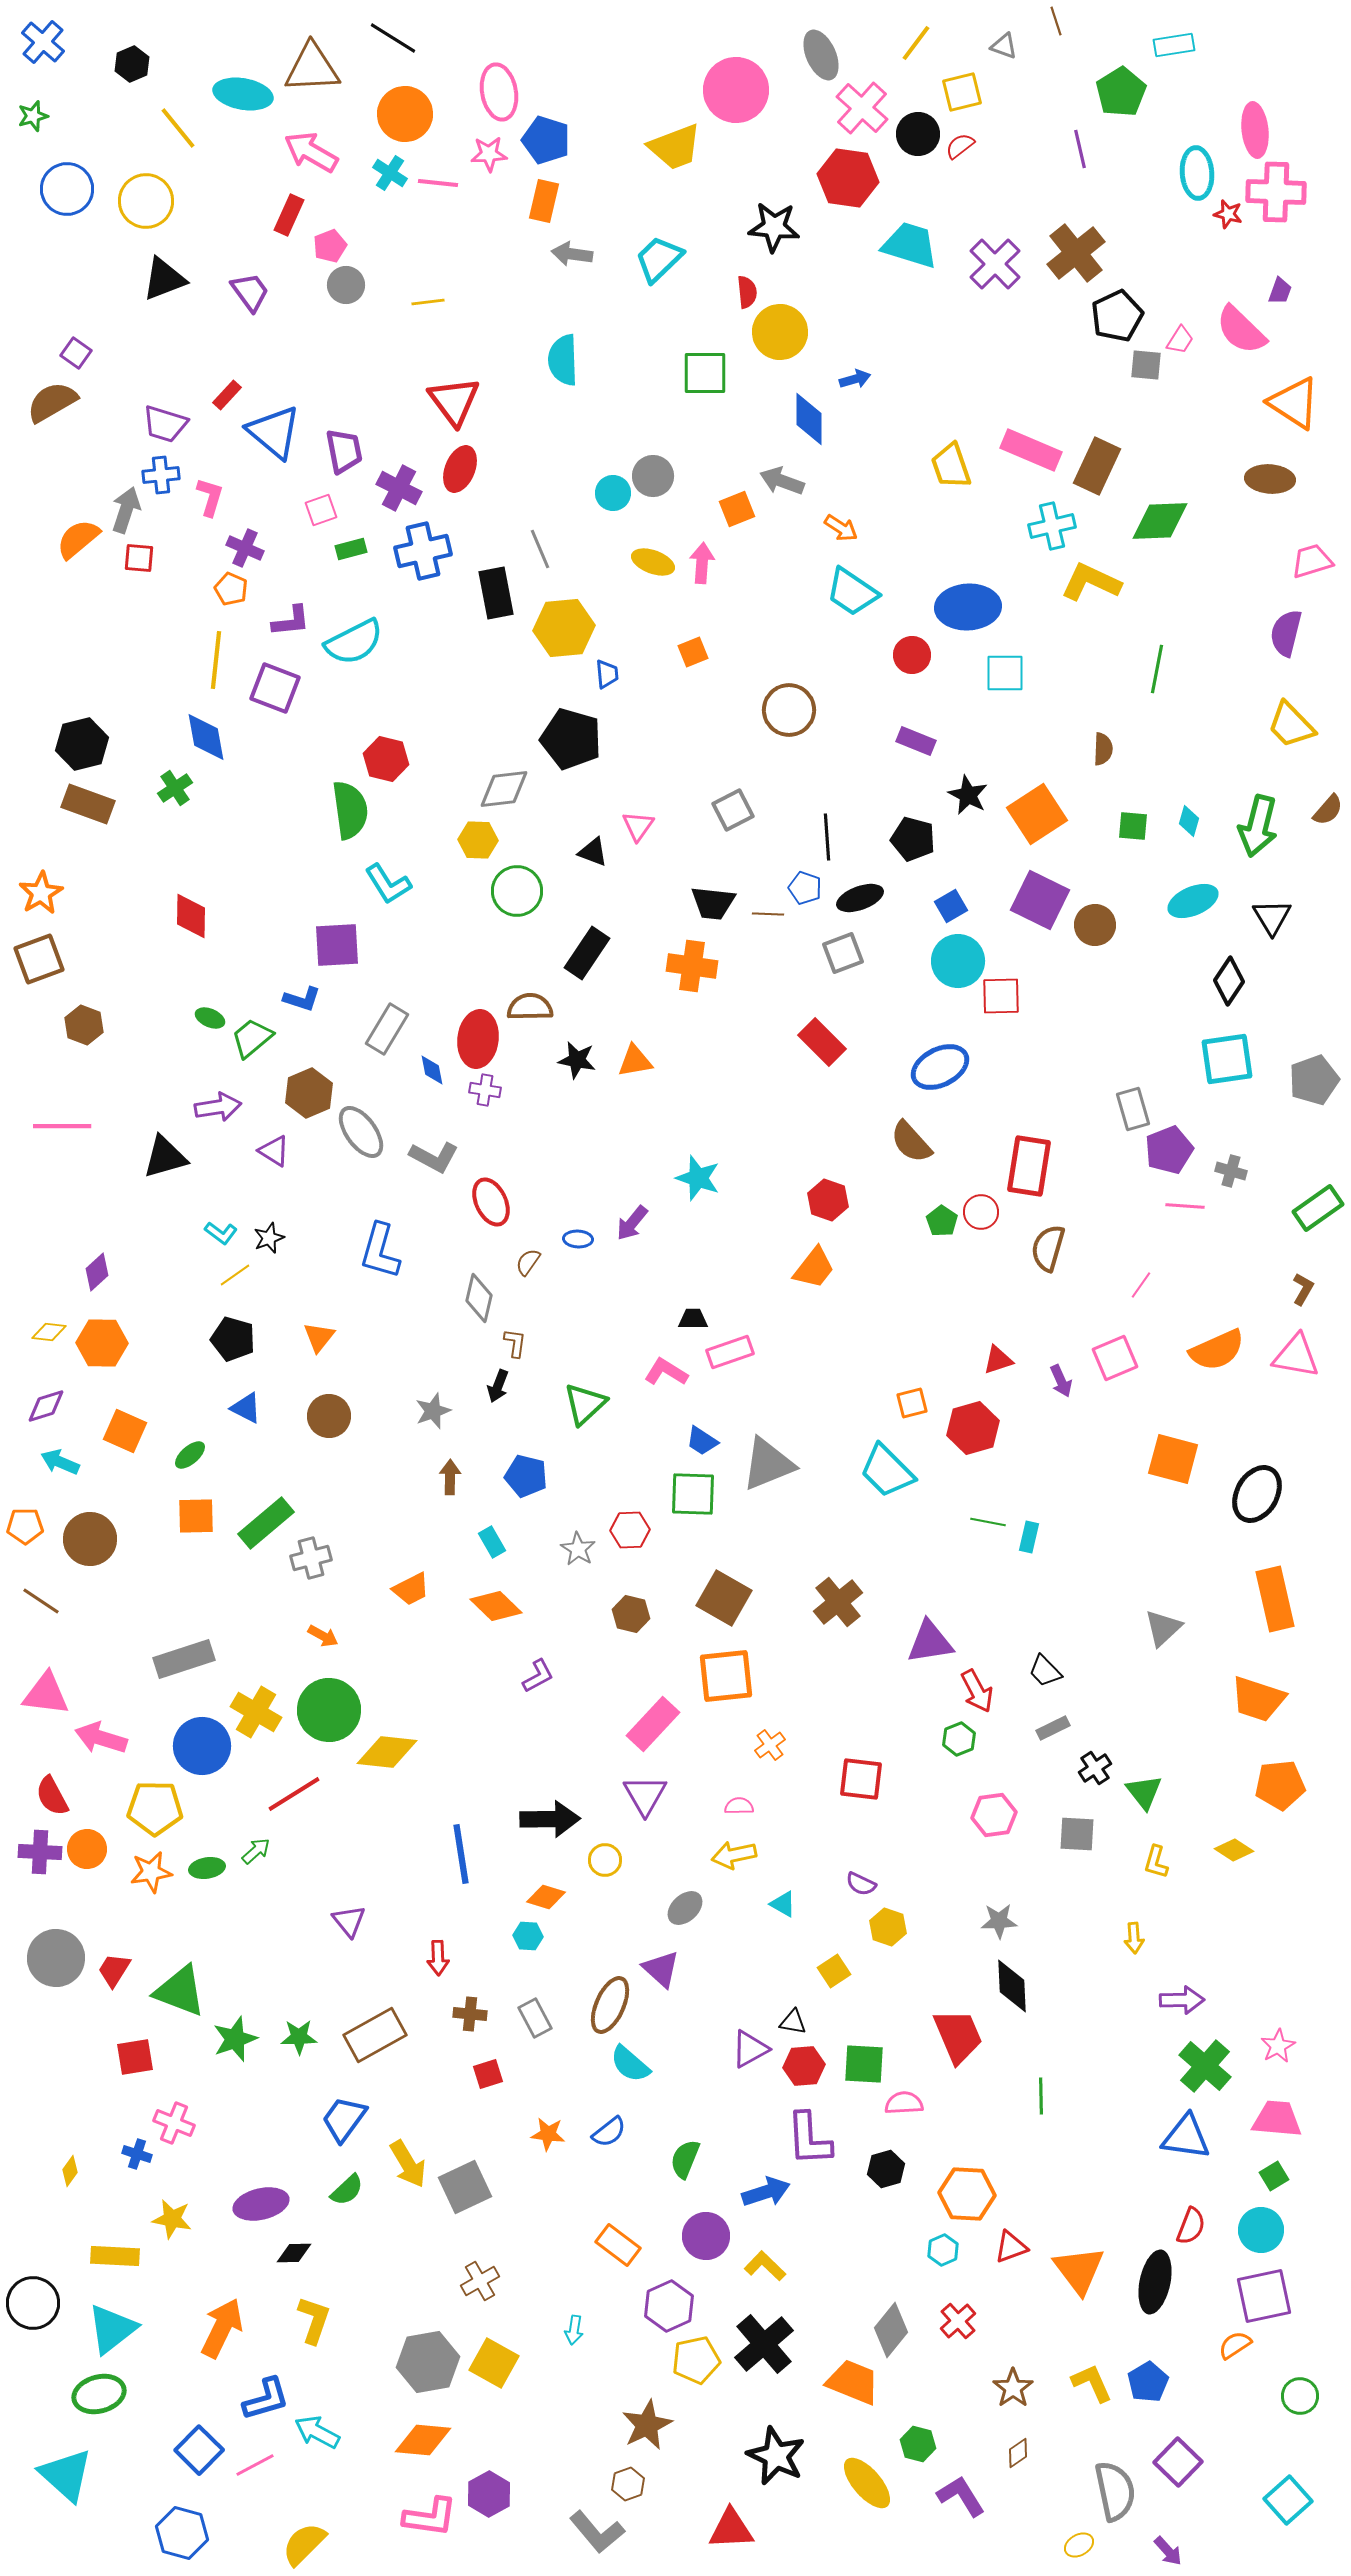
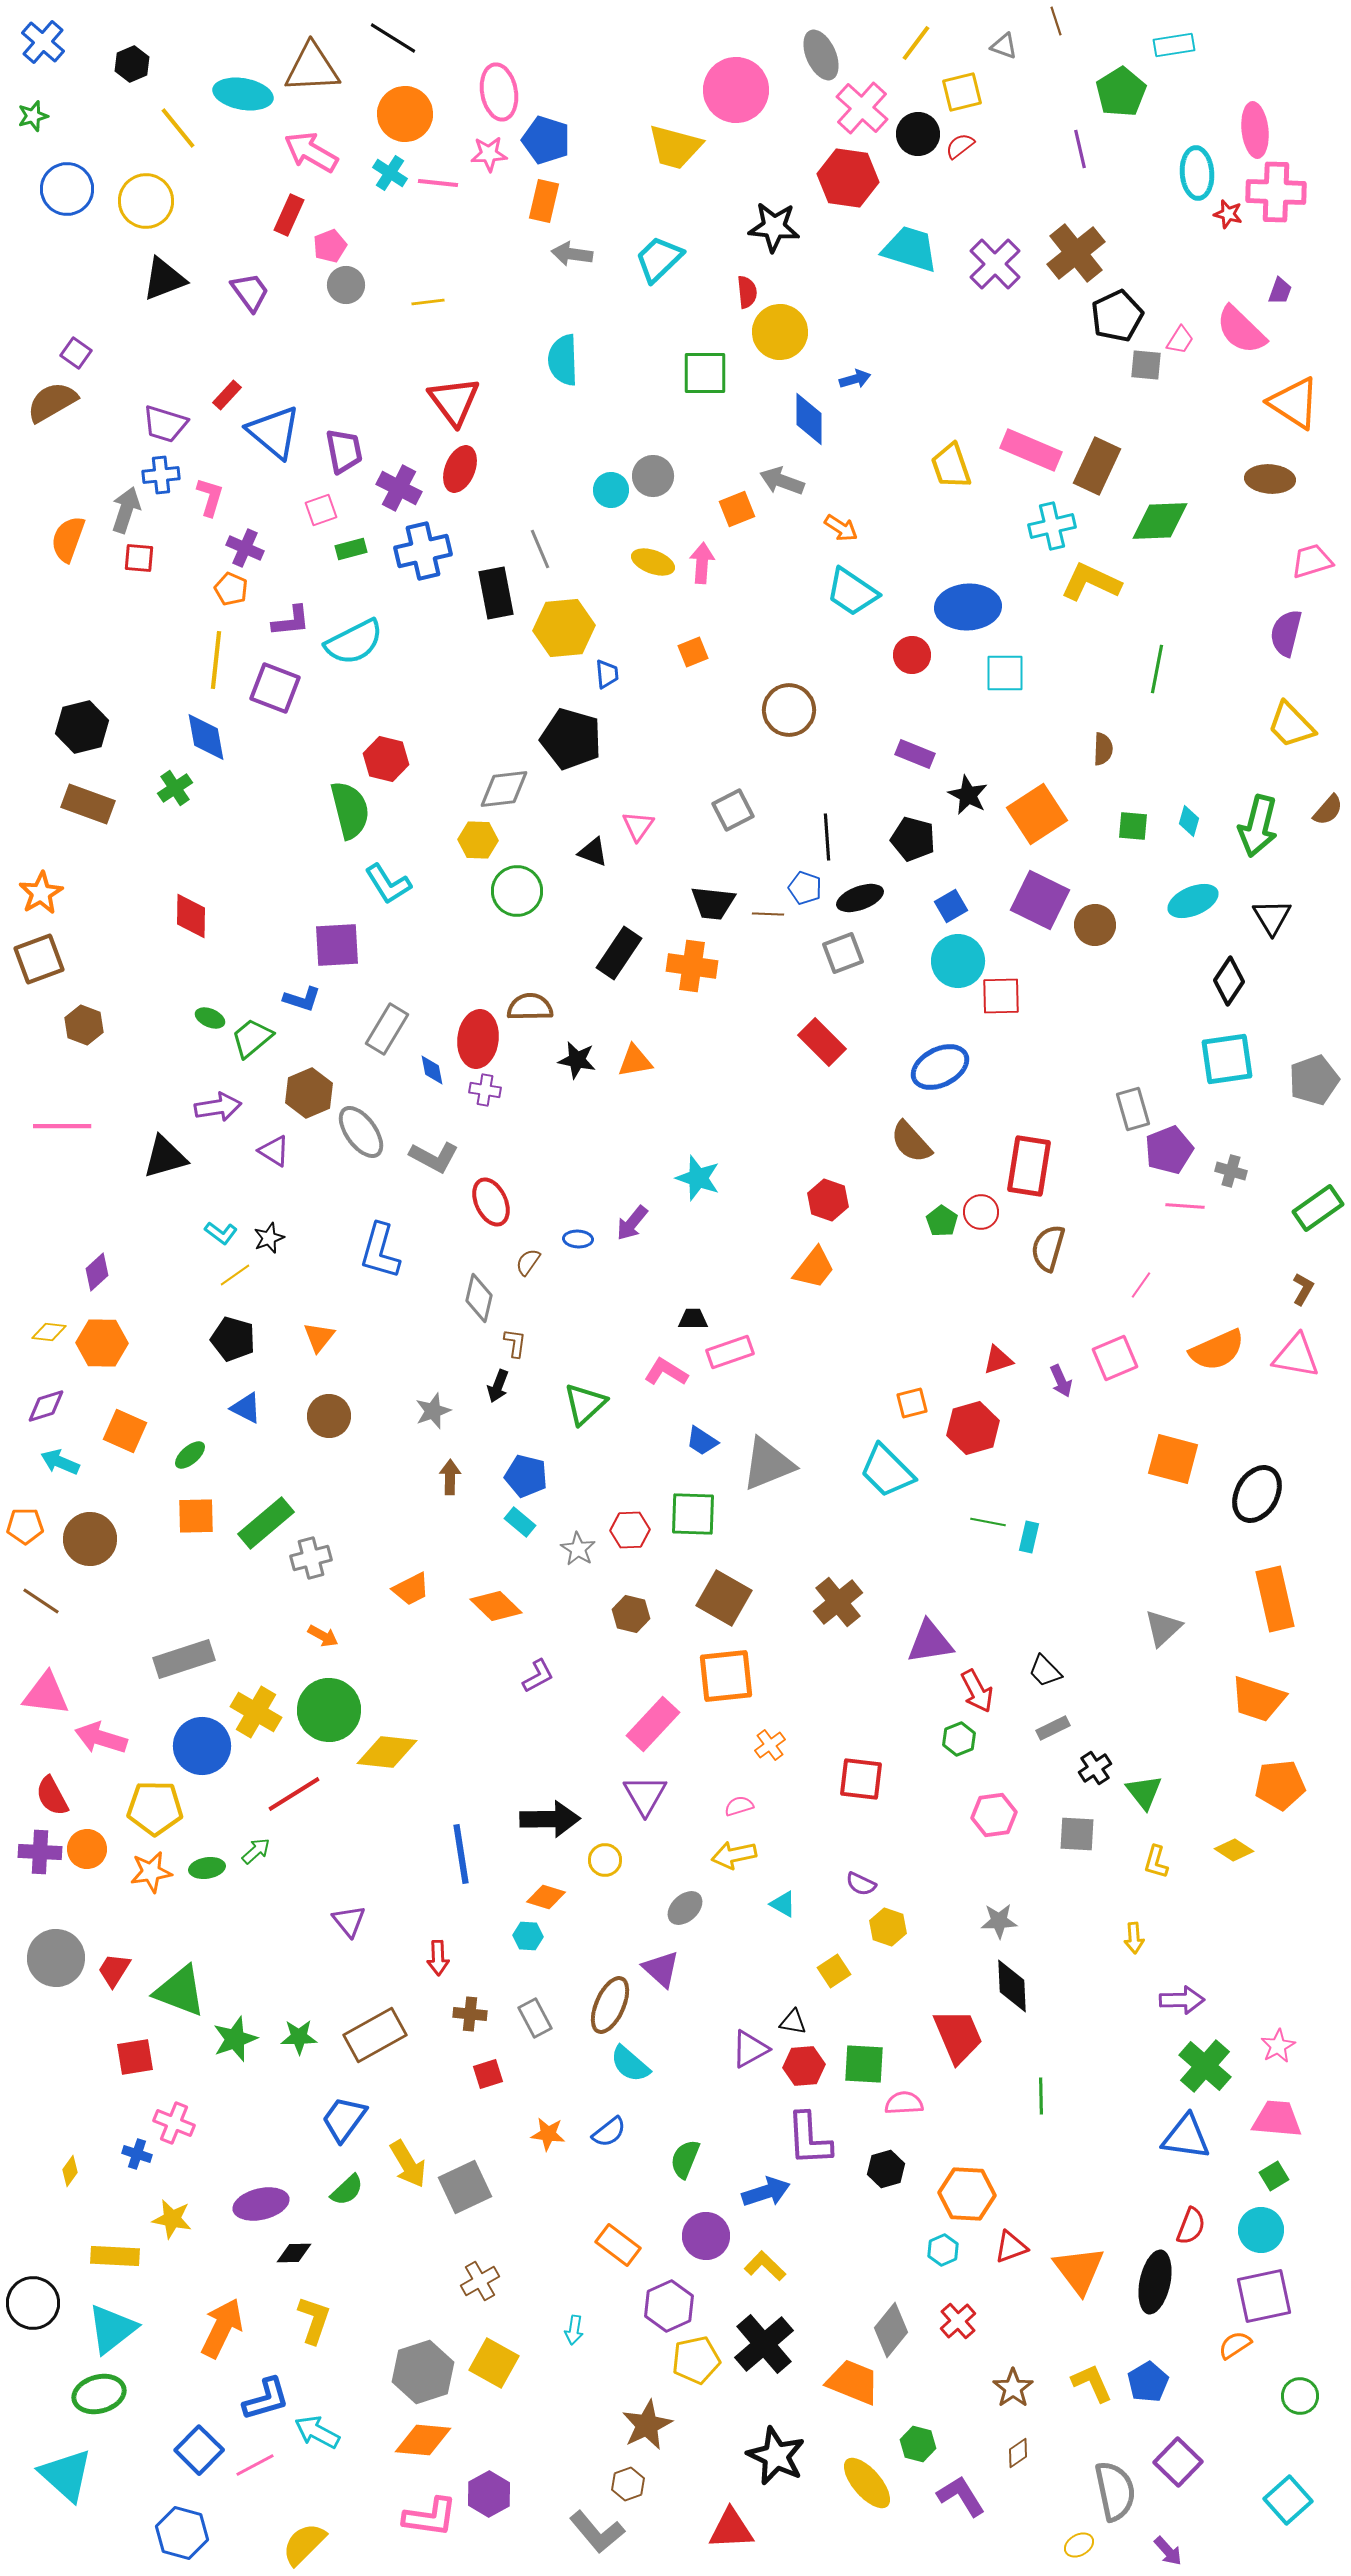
yellow trapezoid at (675, 147): rotated 36 degrees clockwise
cyan trapezoid at (910, 245): moved 4 px down
cyan circle at (613, 493): moved 2 px left, 3 px up
orange semicircle at (78, 539): moved 10 px left; rotated 30 degrees counterclockwise
purple rectangle at (916, 741): moved 1 px left, 13 px down
black hexagon at (82, 744): moved 17 px up
green semicircle at (350, 810): rotated 6 degrees counterclockwise
black rectangle at (587, 953): moved 32 px right
green square at (693, 1494): moved 20 px down
cyan rectangle at (492, 1542): moved 28 px right, 20 px up; rotated 20 degrees counterclockwise
pink semicircle at (739, 1806): rotated 16 degrees counterclockwise
gray hexagon at (428, 2362): moved 5 px left, 10 px down; rotated 8 degrees counterclockwise
